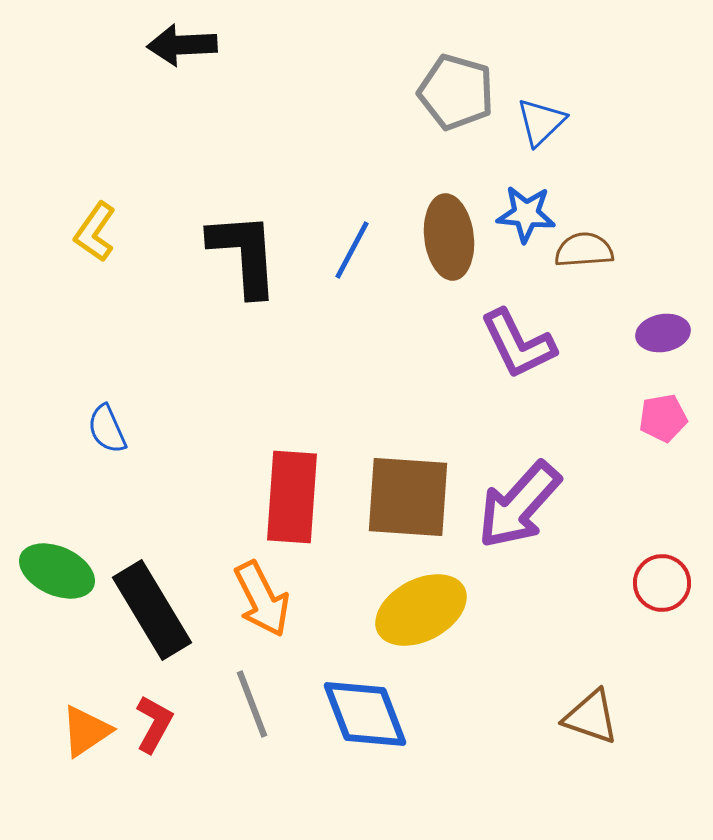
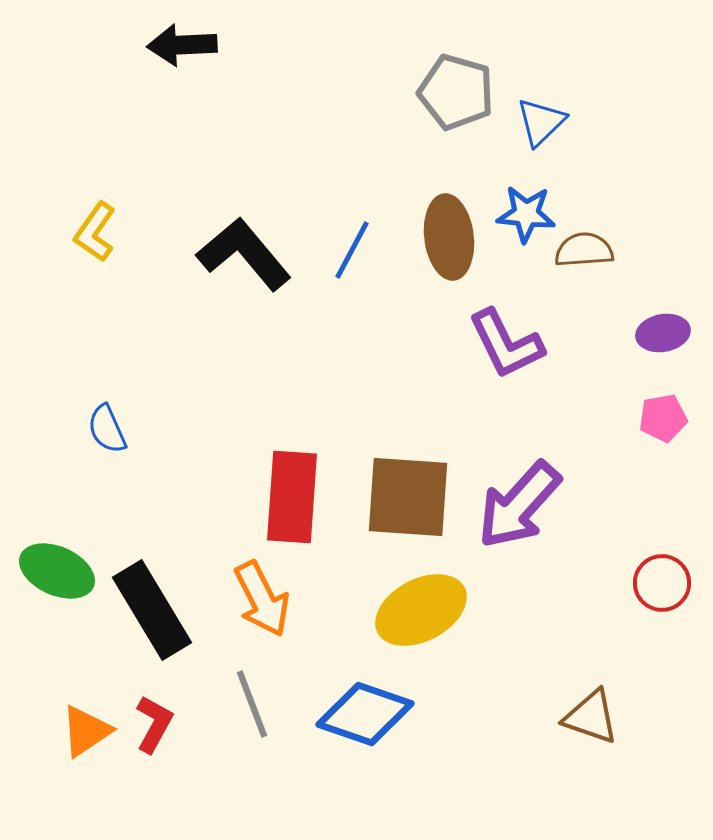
black L-shape: rotated 36 degrees counterclockwise
purple L-shape: moved 12 px left
blue diamond: rotated 50 degrees counterclockwise
